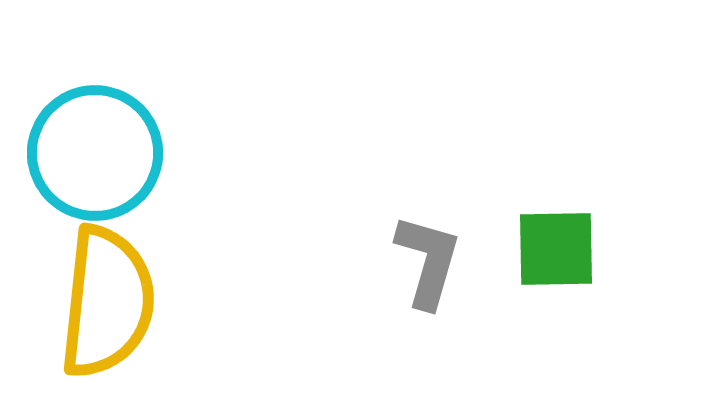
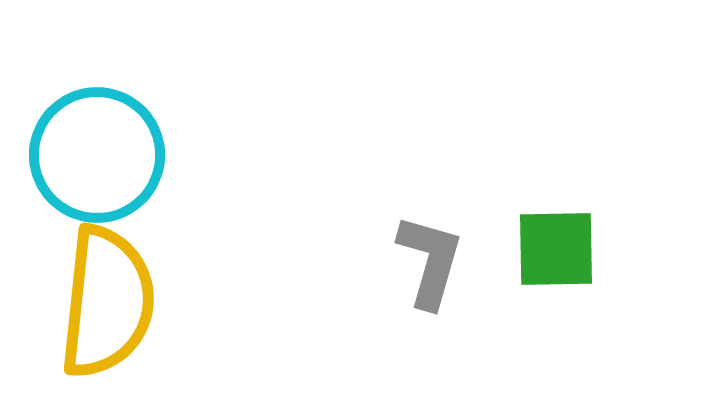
cyan circle: moved 2 px right, 2 px down
gray L-shape: moved 2 px right
